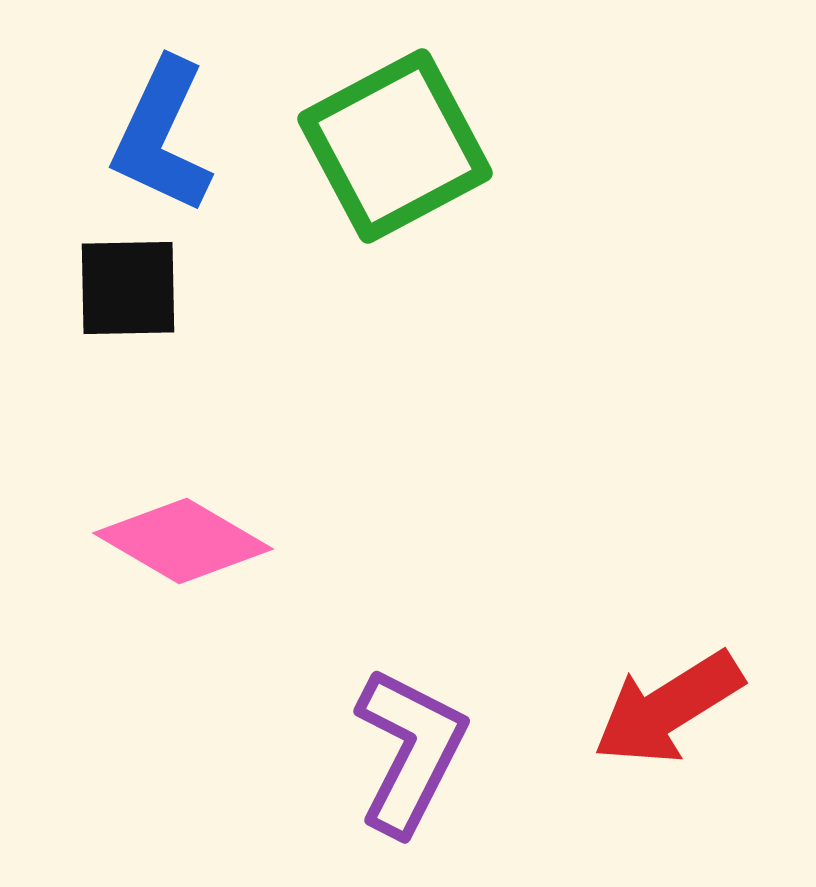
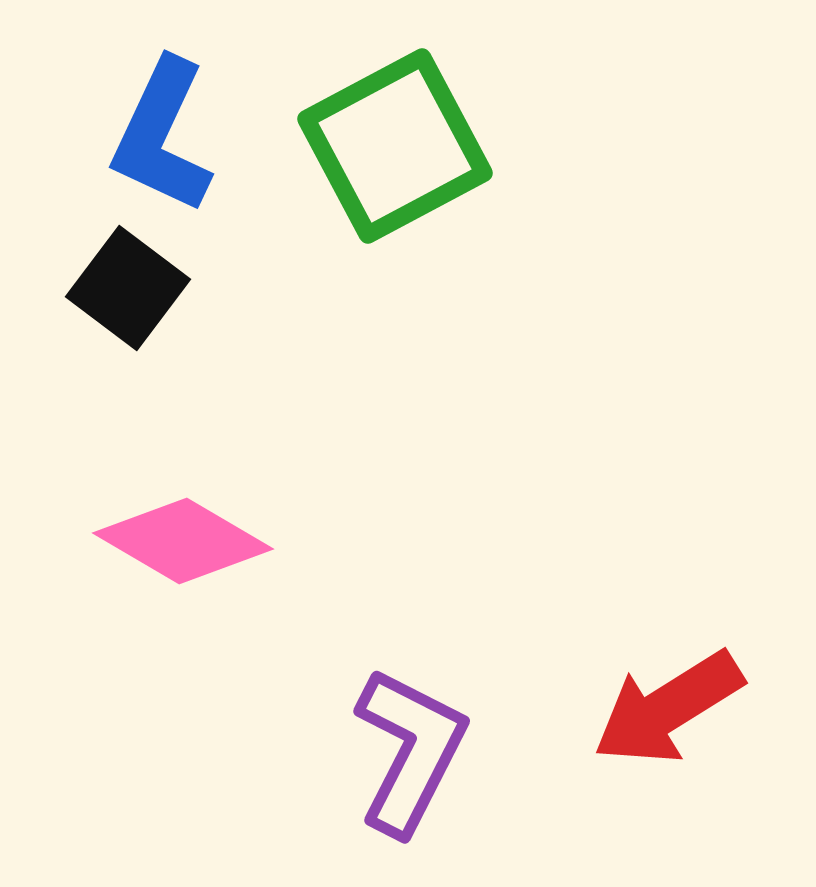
black square: rotated 38 degrees clockwise
